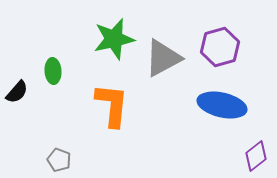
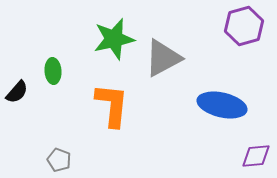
purple hexagon: moved 24 px right, 21 px up
purple diamond: rotated 32 degrees clockwise
